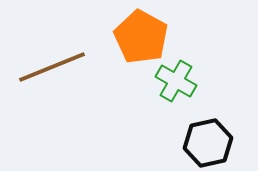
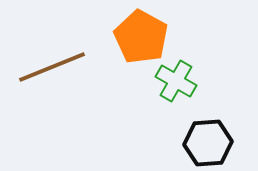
black hexagon: rotated 9 degrees clockwise
